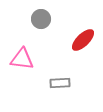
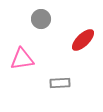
pink triangle: rotated 15 degrees counterclockwise
